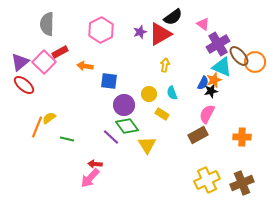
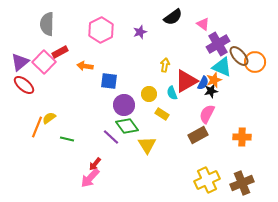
red triangle: moved 26 px right, 47 px down
red arrow: rotated 56 degrees counterclockwise
